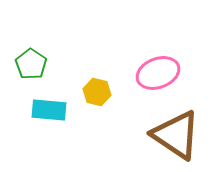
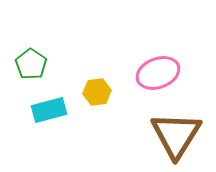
yellow hexagon: rotated 20 degrees counterclockwise
cyan rectangle: rotated 20 degrees counterclockwise
brown triangle: rotated 28 degrees clockwise
